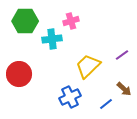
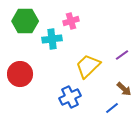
red circle: moved 1 px right
blue line: moved 6 px right, 4 px down
